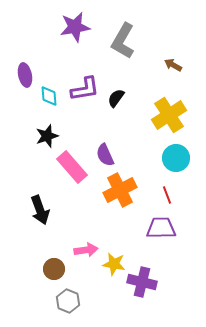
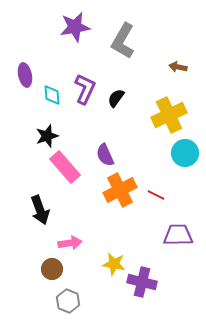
brown arrow: moved 5 px right, 2 px down; rotated 18 degrees counterclockwise
purple L-shape: rotated 56 degrees counterclockwise
cyan diamond: moved 3 px right, 1 px up
yellow cross: rotated 8 degrees clockwise
cyan circle: moved 9 px right, 5 px up
pink rectangle: moved 7 px left
red line: moved 11 px left; rotated 42 degrees counterclockwise
purple trapezoid: moved 17 px right, 7 px down
pink arrow: moved 16 px left, 7 px up
brown circle: moved 2 px left
